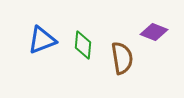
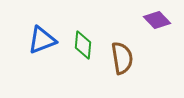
purple diamond: moved 3 px right, 12 px up; rotated 24 degrees clockwise
